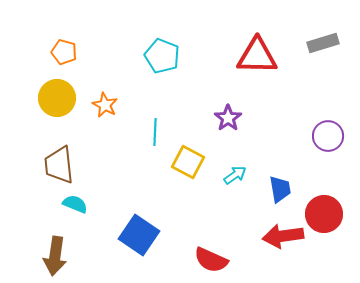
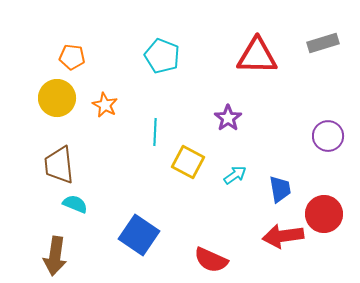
orange pentagon: moved 8 px right, 5 px down; rotated 10 degrees counterclockwise
